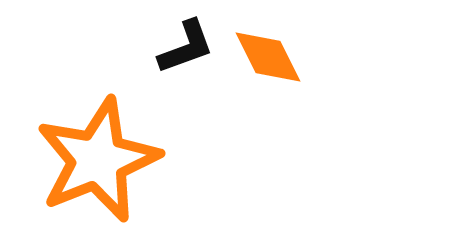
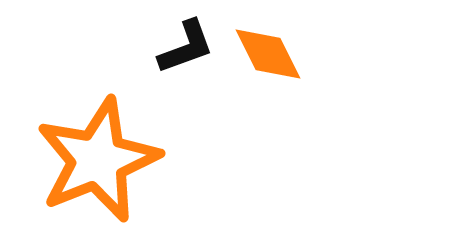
orange diamond: moved 3 px up
